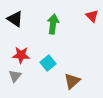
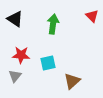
cyan square: rotated 28 degrees clockwise
